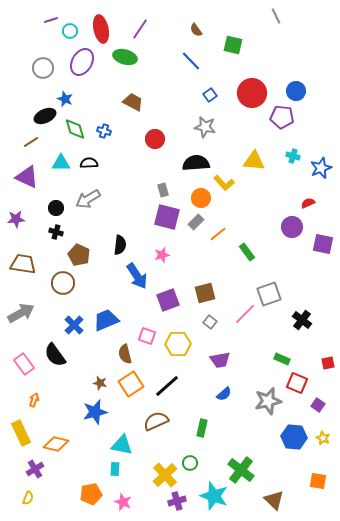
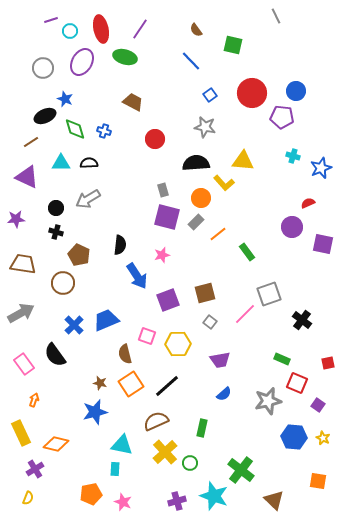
yellow triangle at (254, 161): moved 11 px left
yellow cross at (165, 475): moved 23 px up
